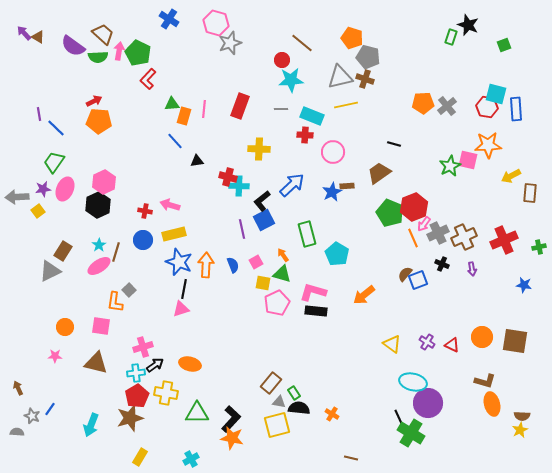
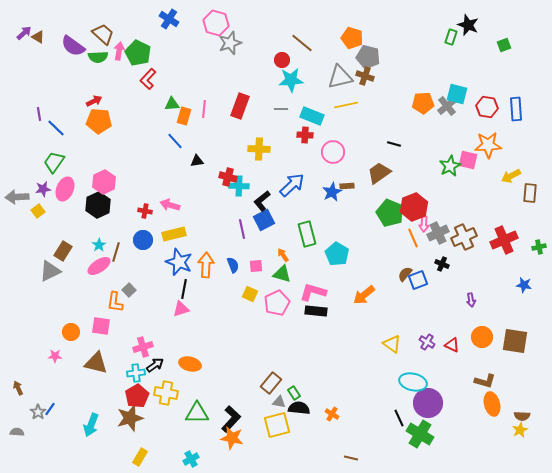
purple arrow at (24, 33): rotated 91 degrees clockwise
brown cross at (365, 79): moved 3 px up
cyan square at (496, 94): moved 39 px left
pink arrow at (424, 224): rotated 35 degrees counterclockwise
pink square at (256, 262): moved 4 px down; rotated 24 degrees clockwise
purple arrow at (472, 269): moved 1 px left, 31 px down
yellow square at (263, 283): moved 13 px left, 11 px down; rotated 14 degrees clockwise
orange circle at (65, 327): moved 6 px right, 5 px down
gray star at (32, 416): moved 6 px right, 4 px up; rotated 14 degrees clockwise
green cross at (411, 433): moved 9 px right, 1 px down
